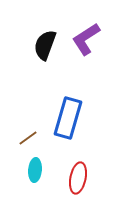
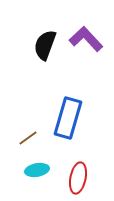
purple L-shape: rotated 80 degrees clockwise
cyan ellipse: moved 2 px right; rotated 75 degrees clockwise
